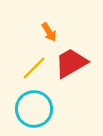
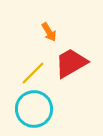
yellow line: moved 1 px left, 5 px down
